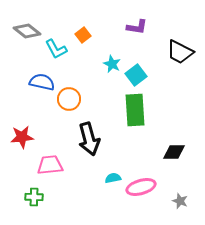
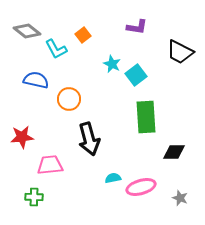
blue semicircle: moved 6 px left, 2 px up
green rectangle: moved 11 px right, 7 px down
gray star: moved 3 px up
